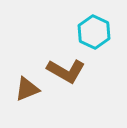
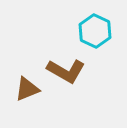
cyan hexagon: moved 1 px right, 1 px up
